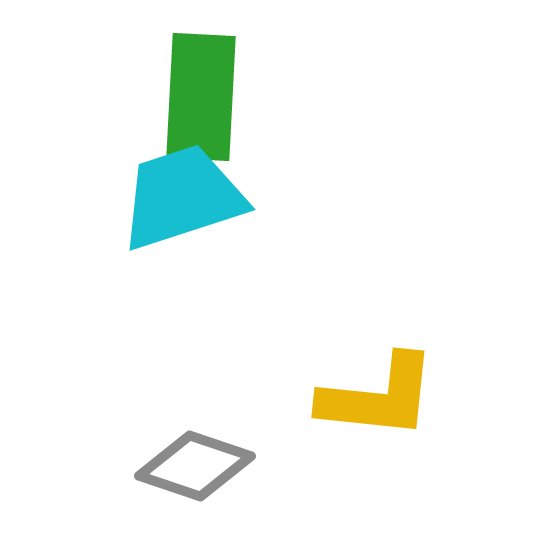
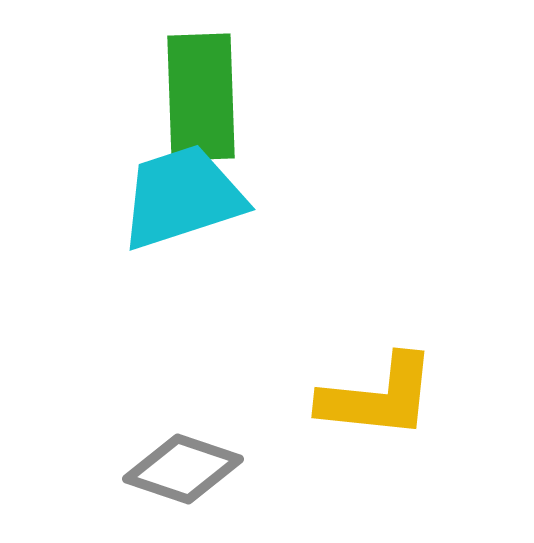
green rectangle: rotated 5 degrees counterclockwise
gray diamond: moved 12 px left, 3 px down
